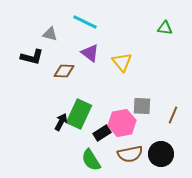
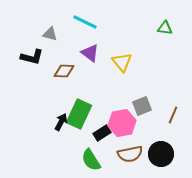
gray square: rotated 24 degrees counterclockwise
